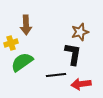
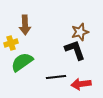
brown arrow: moved 1 px left
black L-shape: moved 2 px right, 4 px up; rotated 30 degrees counterclockwise
black line: moved 2 px down
